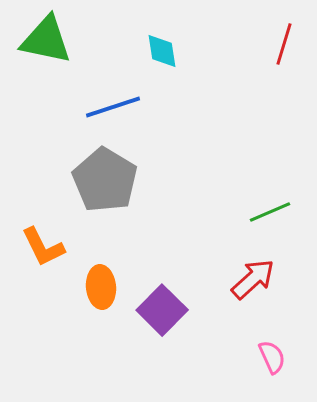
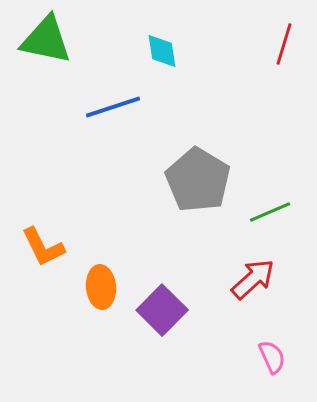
gray pentagon: moved 93 px right
